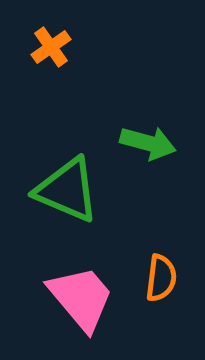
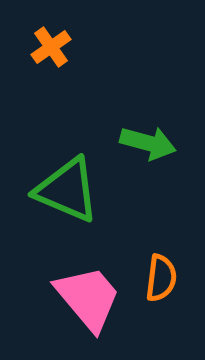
pink trapezoid: moved 7 px right
